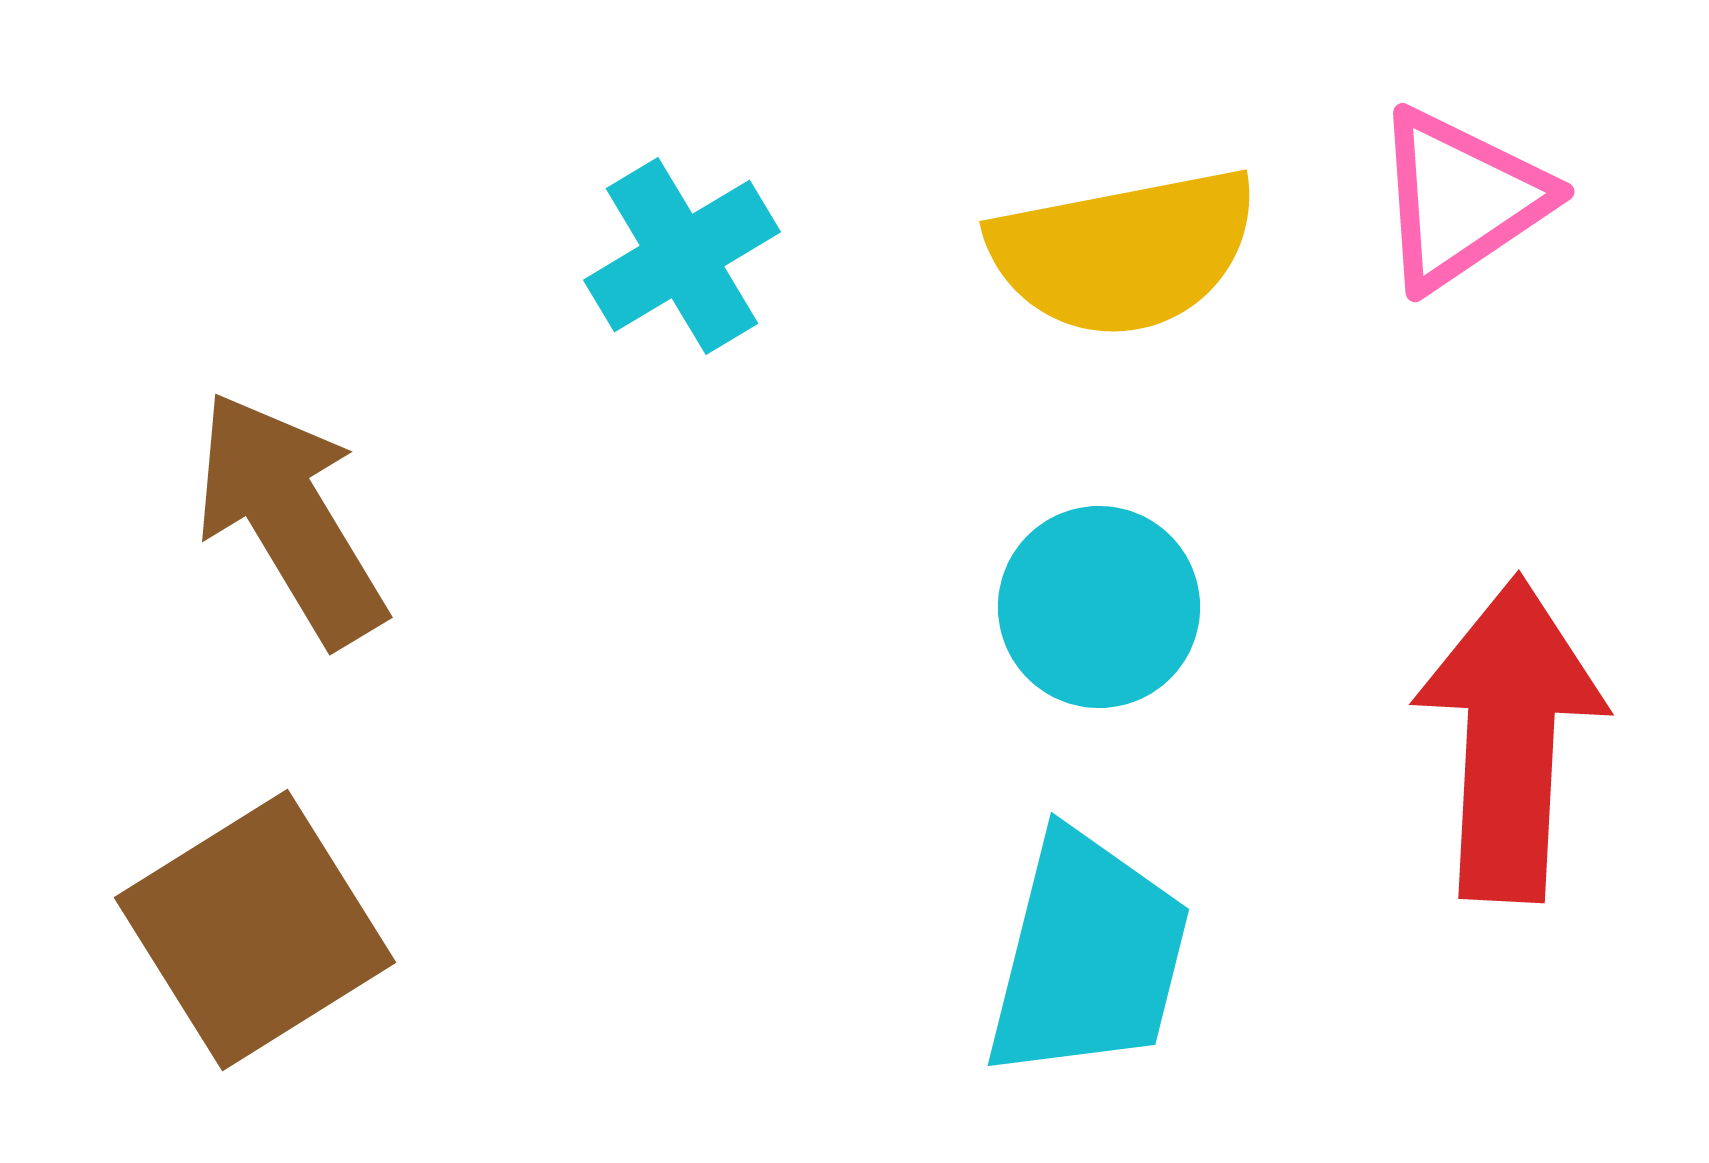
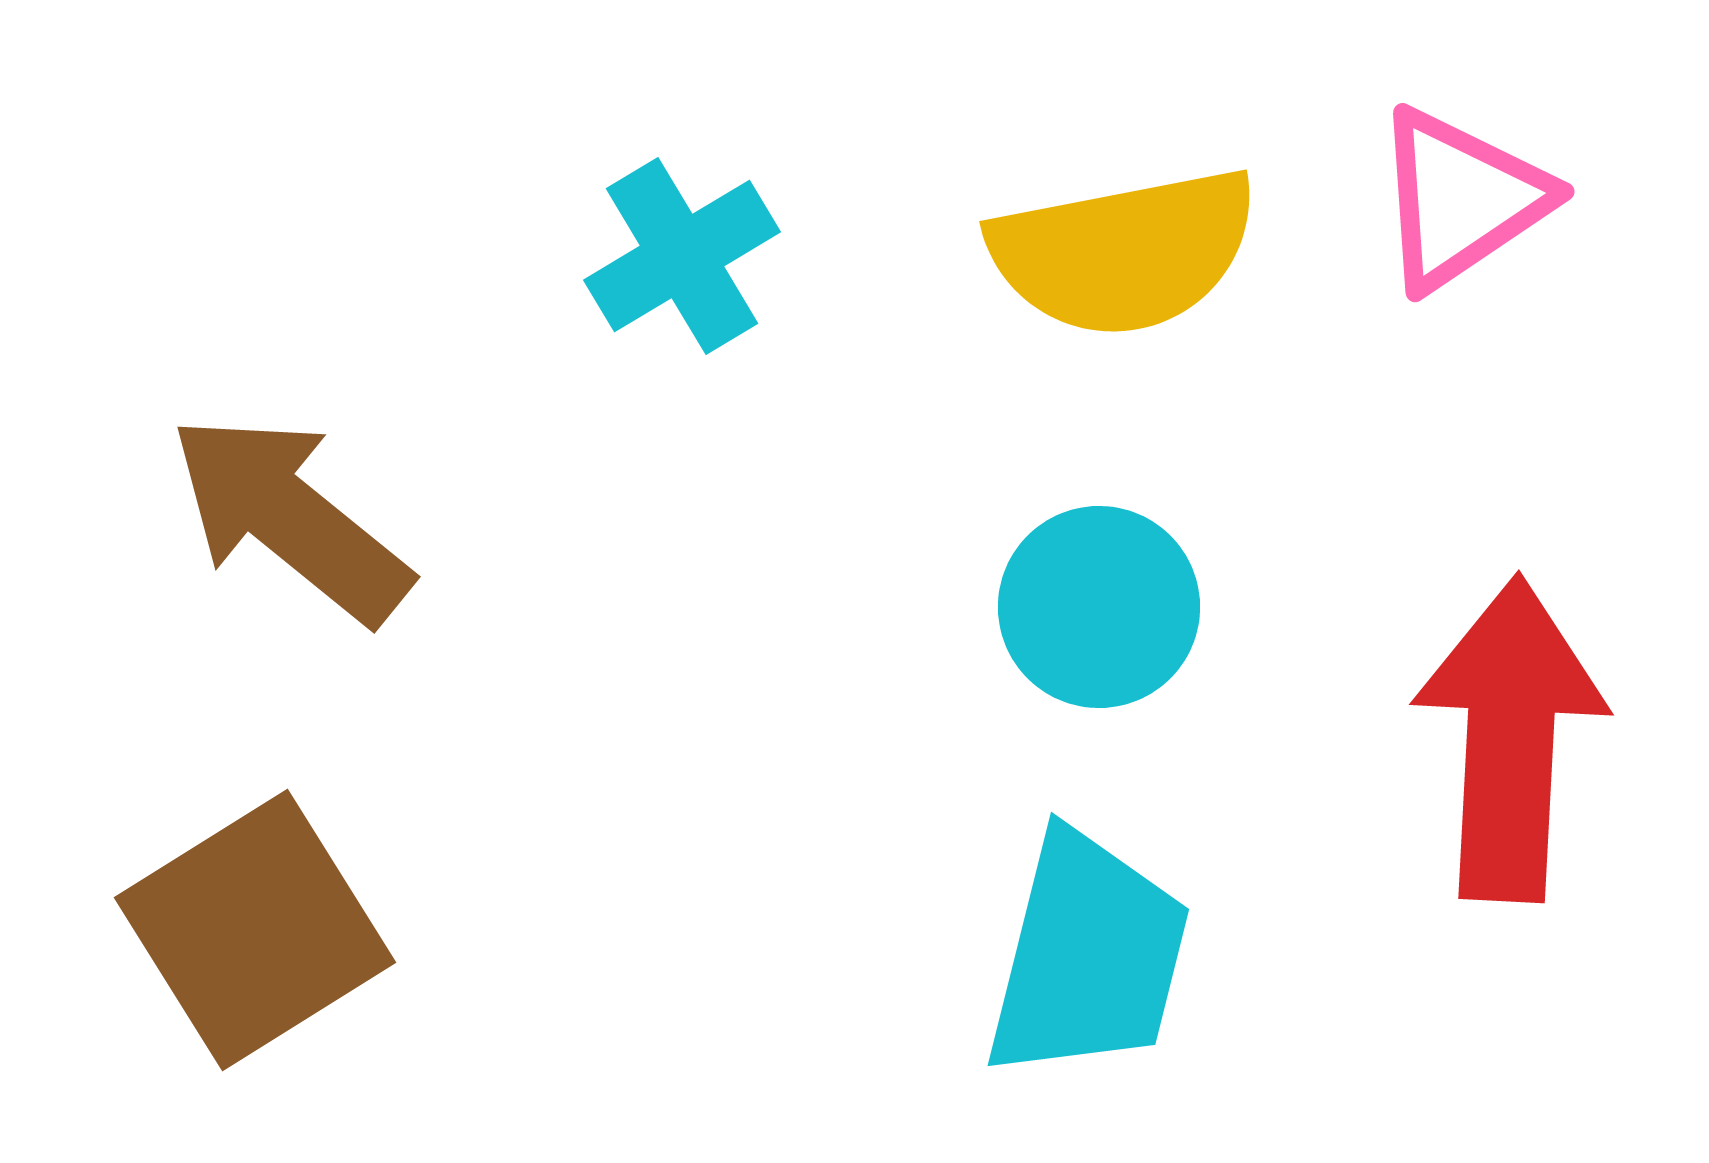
brown arrow: rotated 20 degrees counterclockwise
